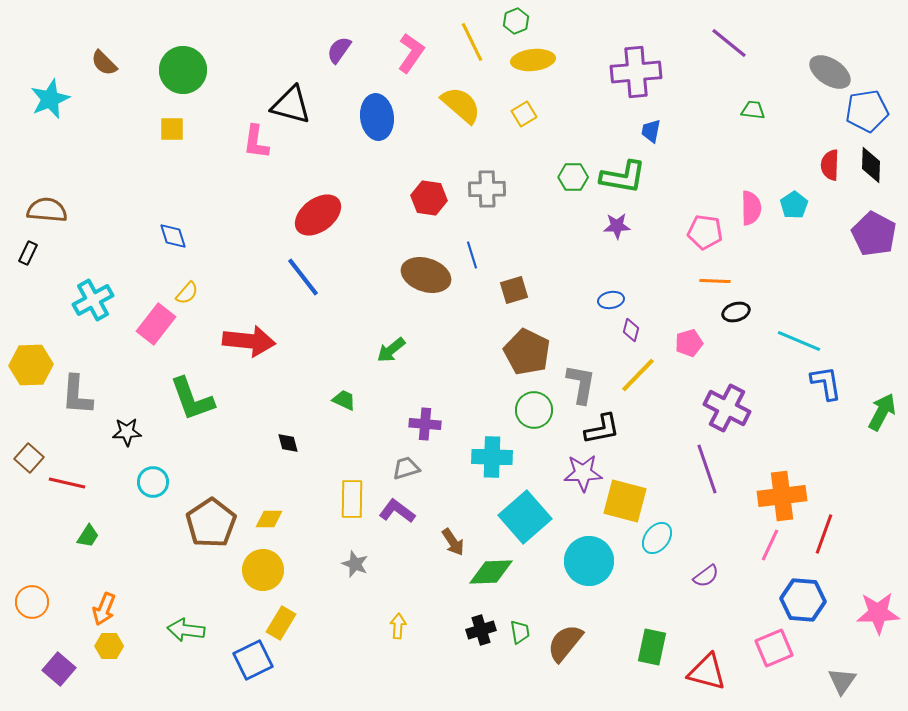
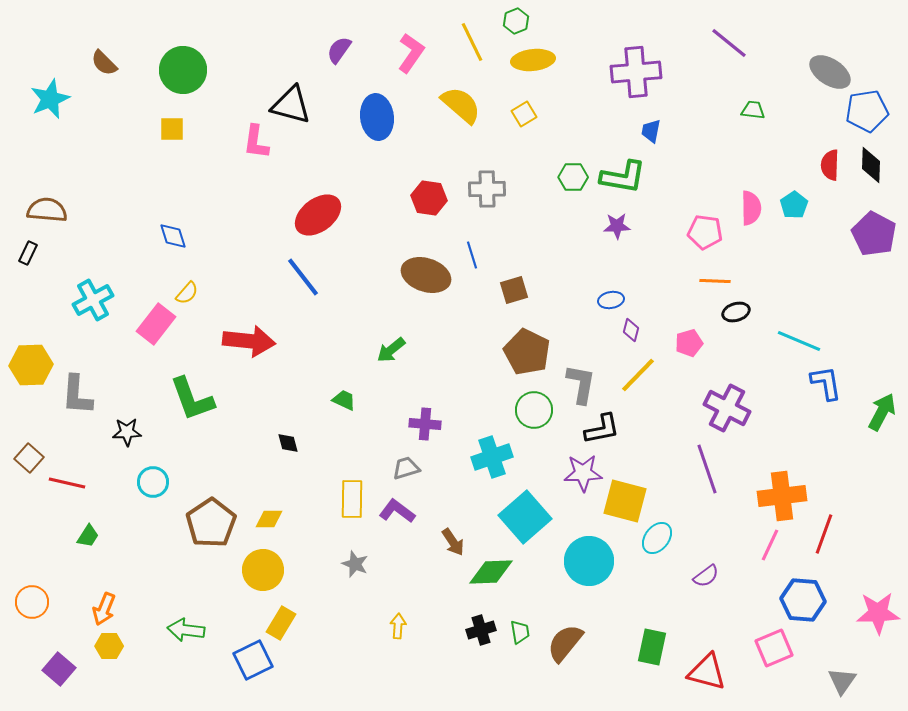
cyan cross at (492, 457): rotated 21 degrees counterclockwise
